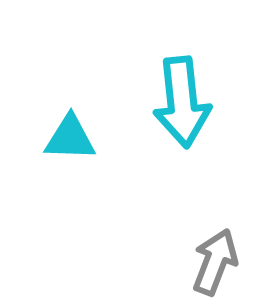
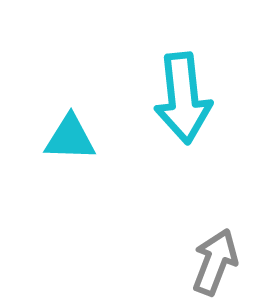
cyan arrow: moved 1 px right, 4 px up
